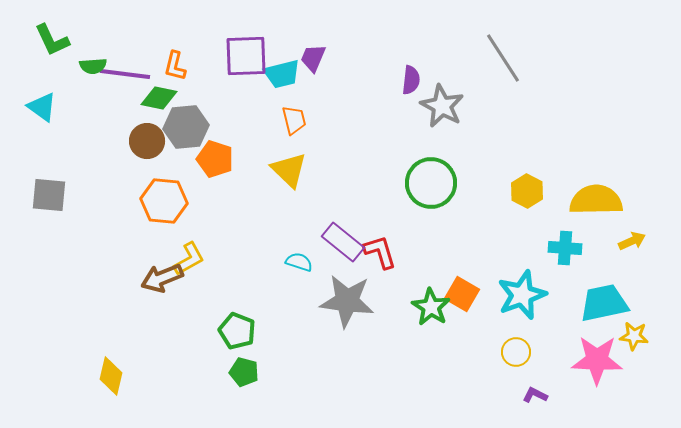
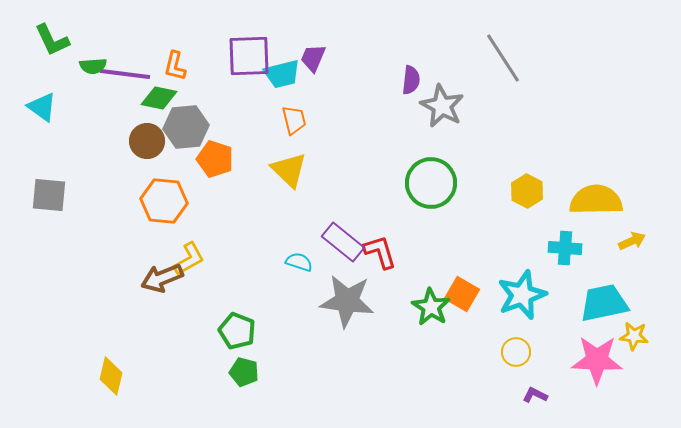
purple square at (246, 56): moved 3 px right
